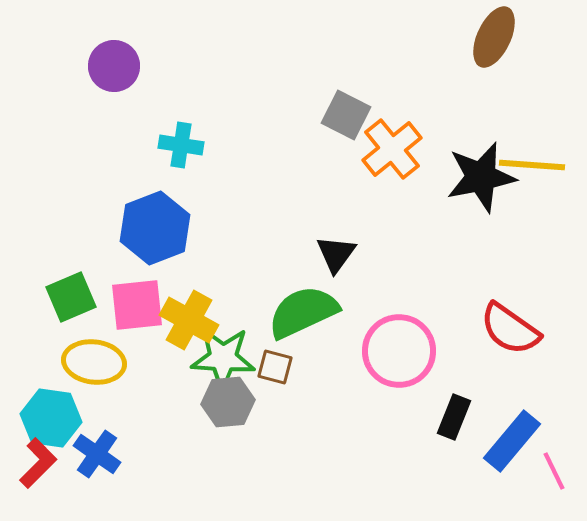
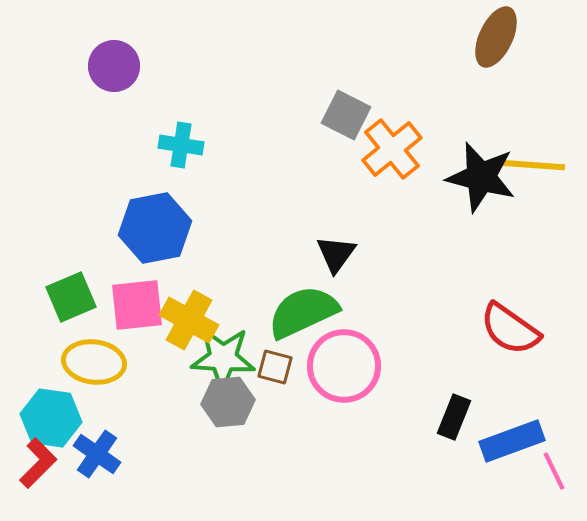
brown ellipse: moved 2 px right
black star: rotated 26 degrees clockwise
blue hexagon: rotated 10 degrees clockwise
pink circle: moved 55 px left, 15 px down
blue rectangle: rotated 30 degrees clockwise
